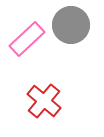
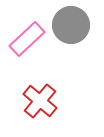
red cross: moved 4 px left
